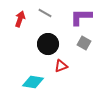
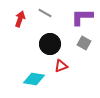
purple L-shape: moved 1 px right
black circle: moved 2 px right
cyan diamond: moved 1 px right, 3 px up
